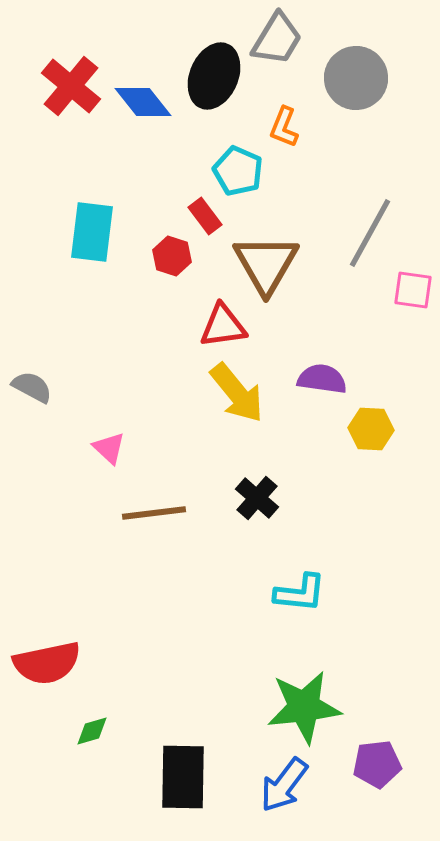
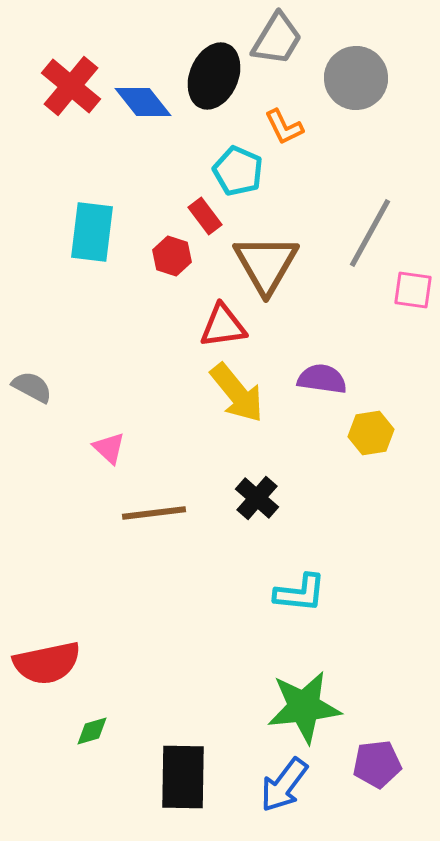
orange L-shape: rotated 48 degrees counterclockwise
yellow hexagon: moved 4 px down; rotated 12 degrees counterclockwise
